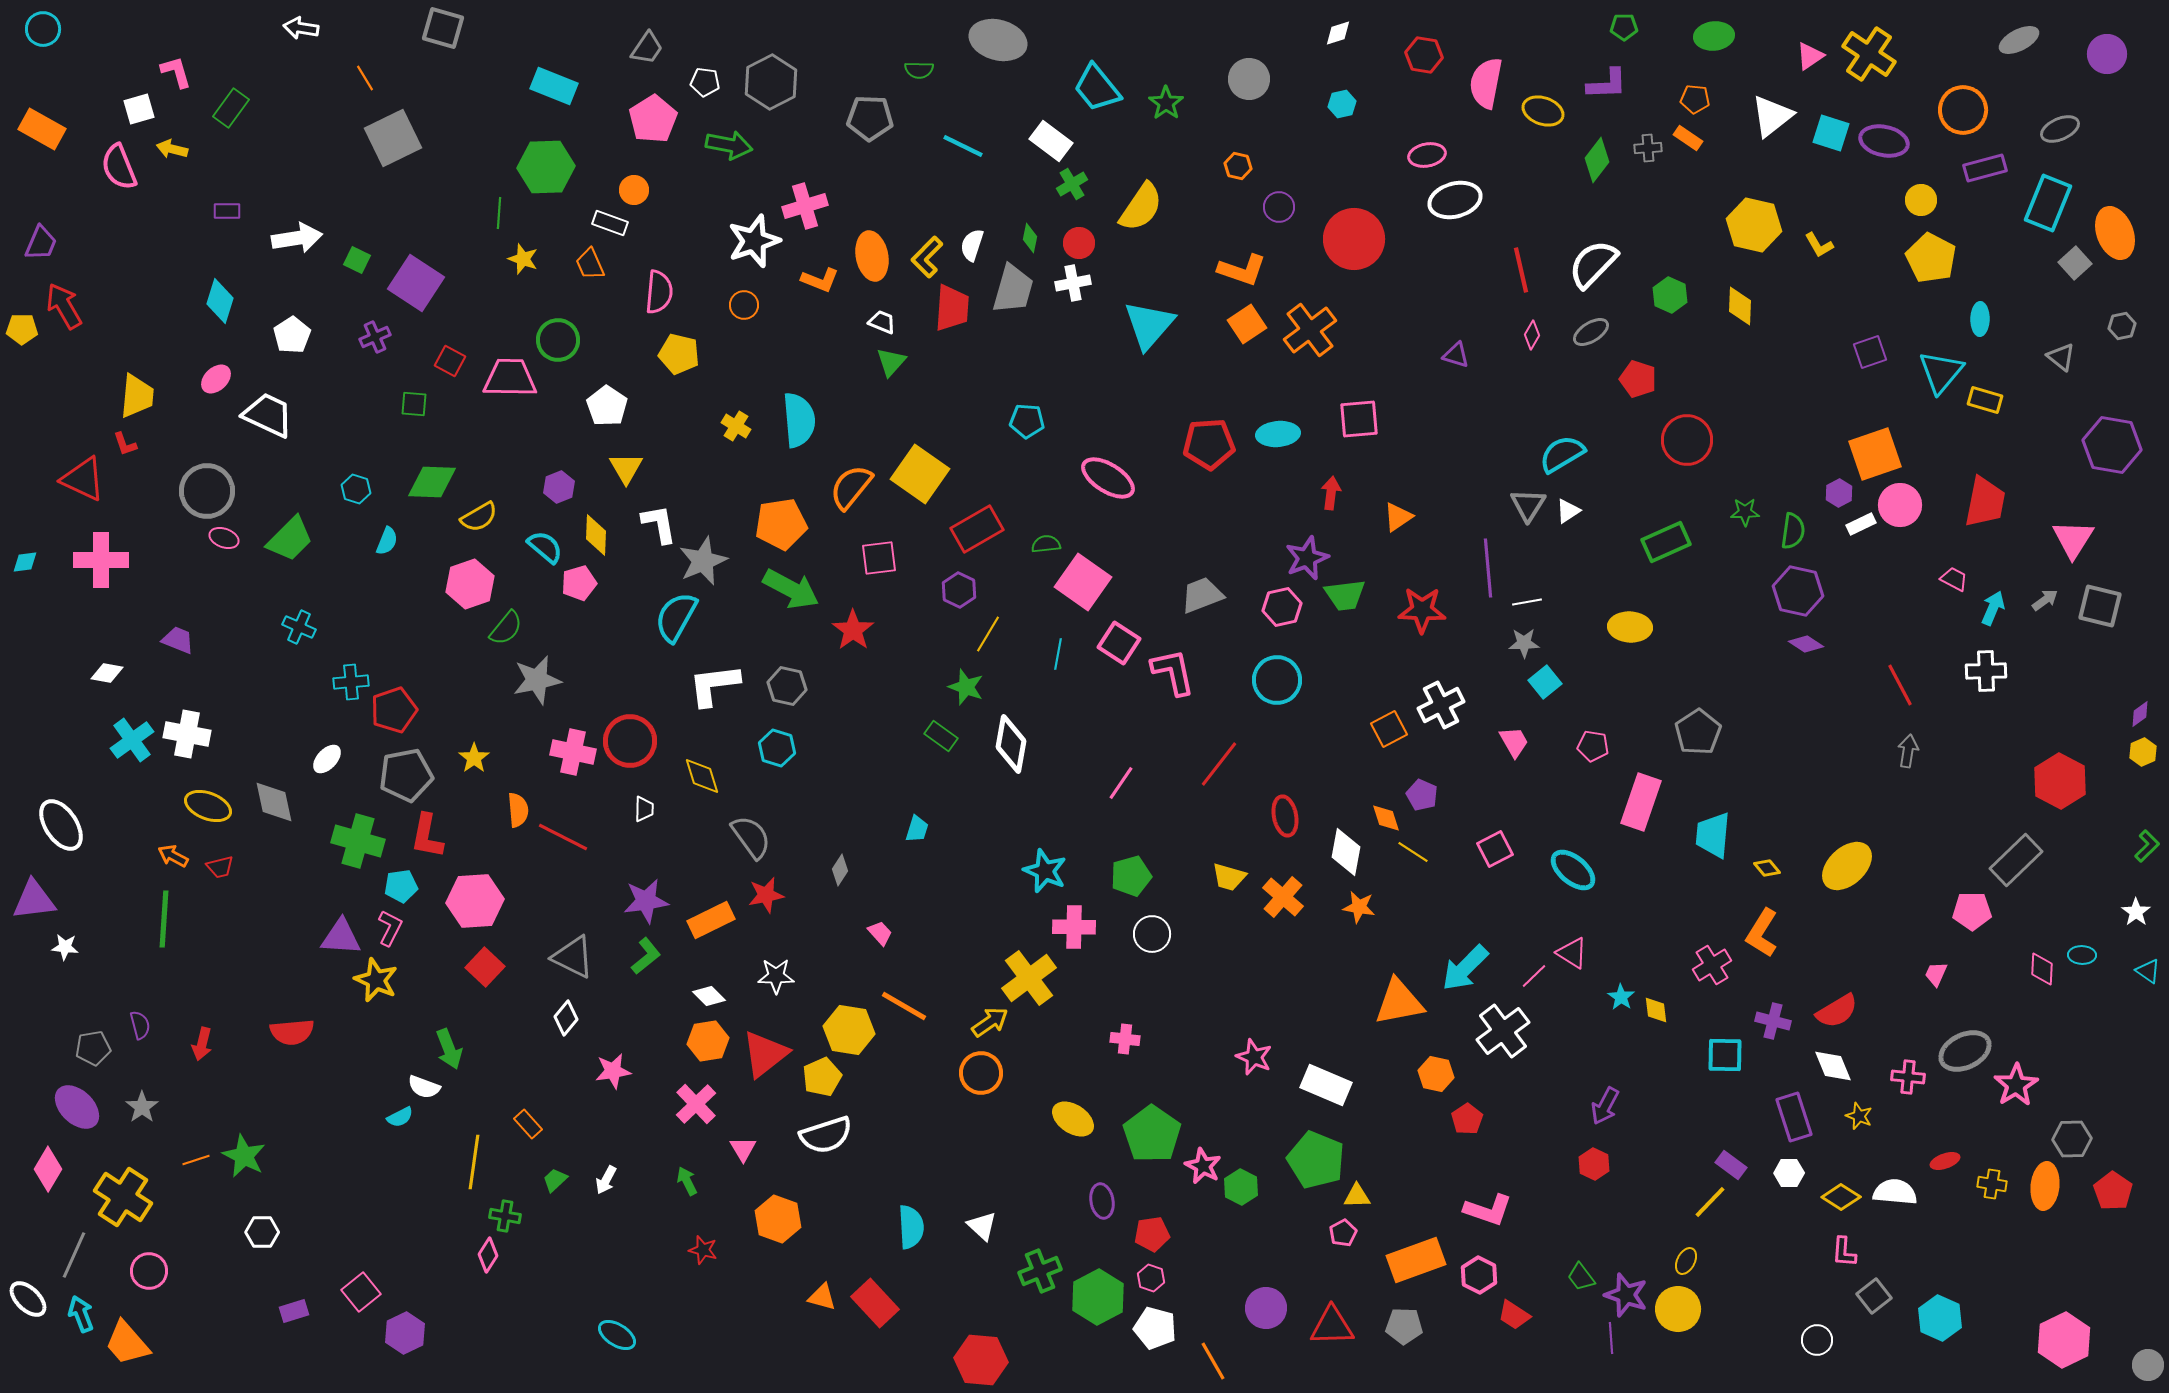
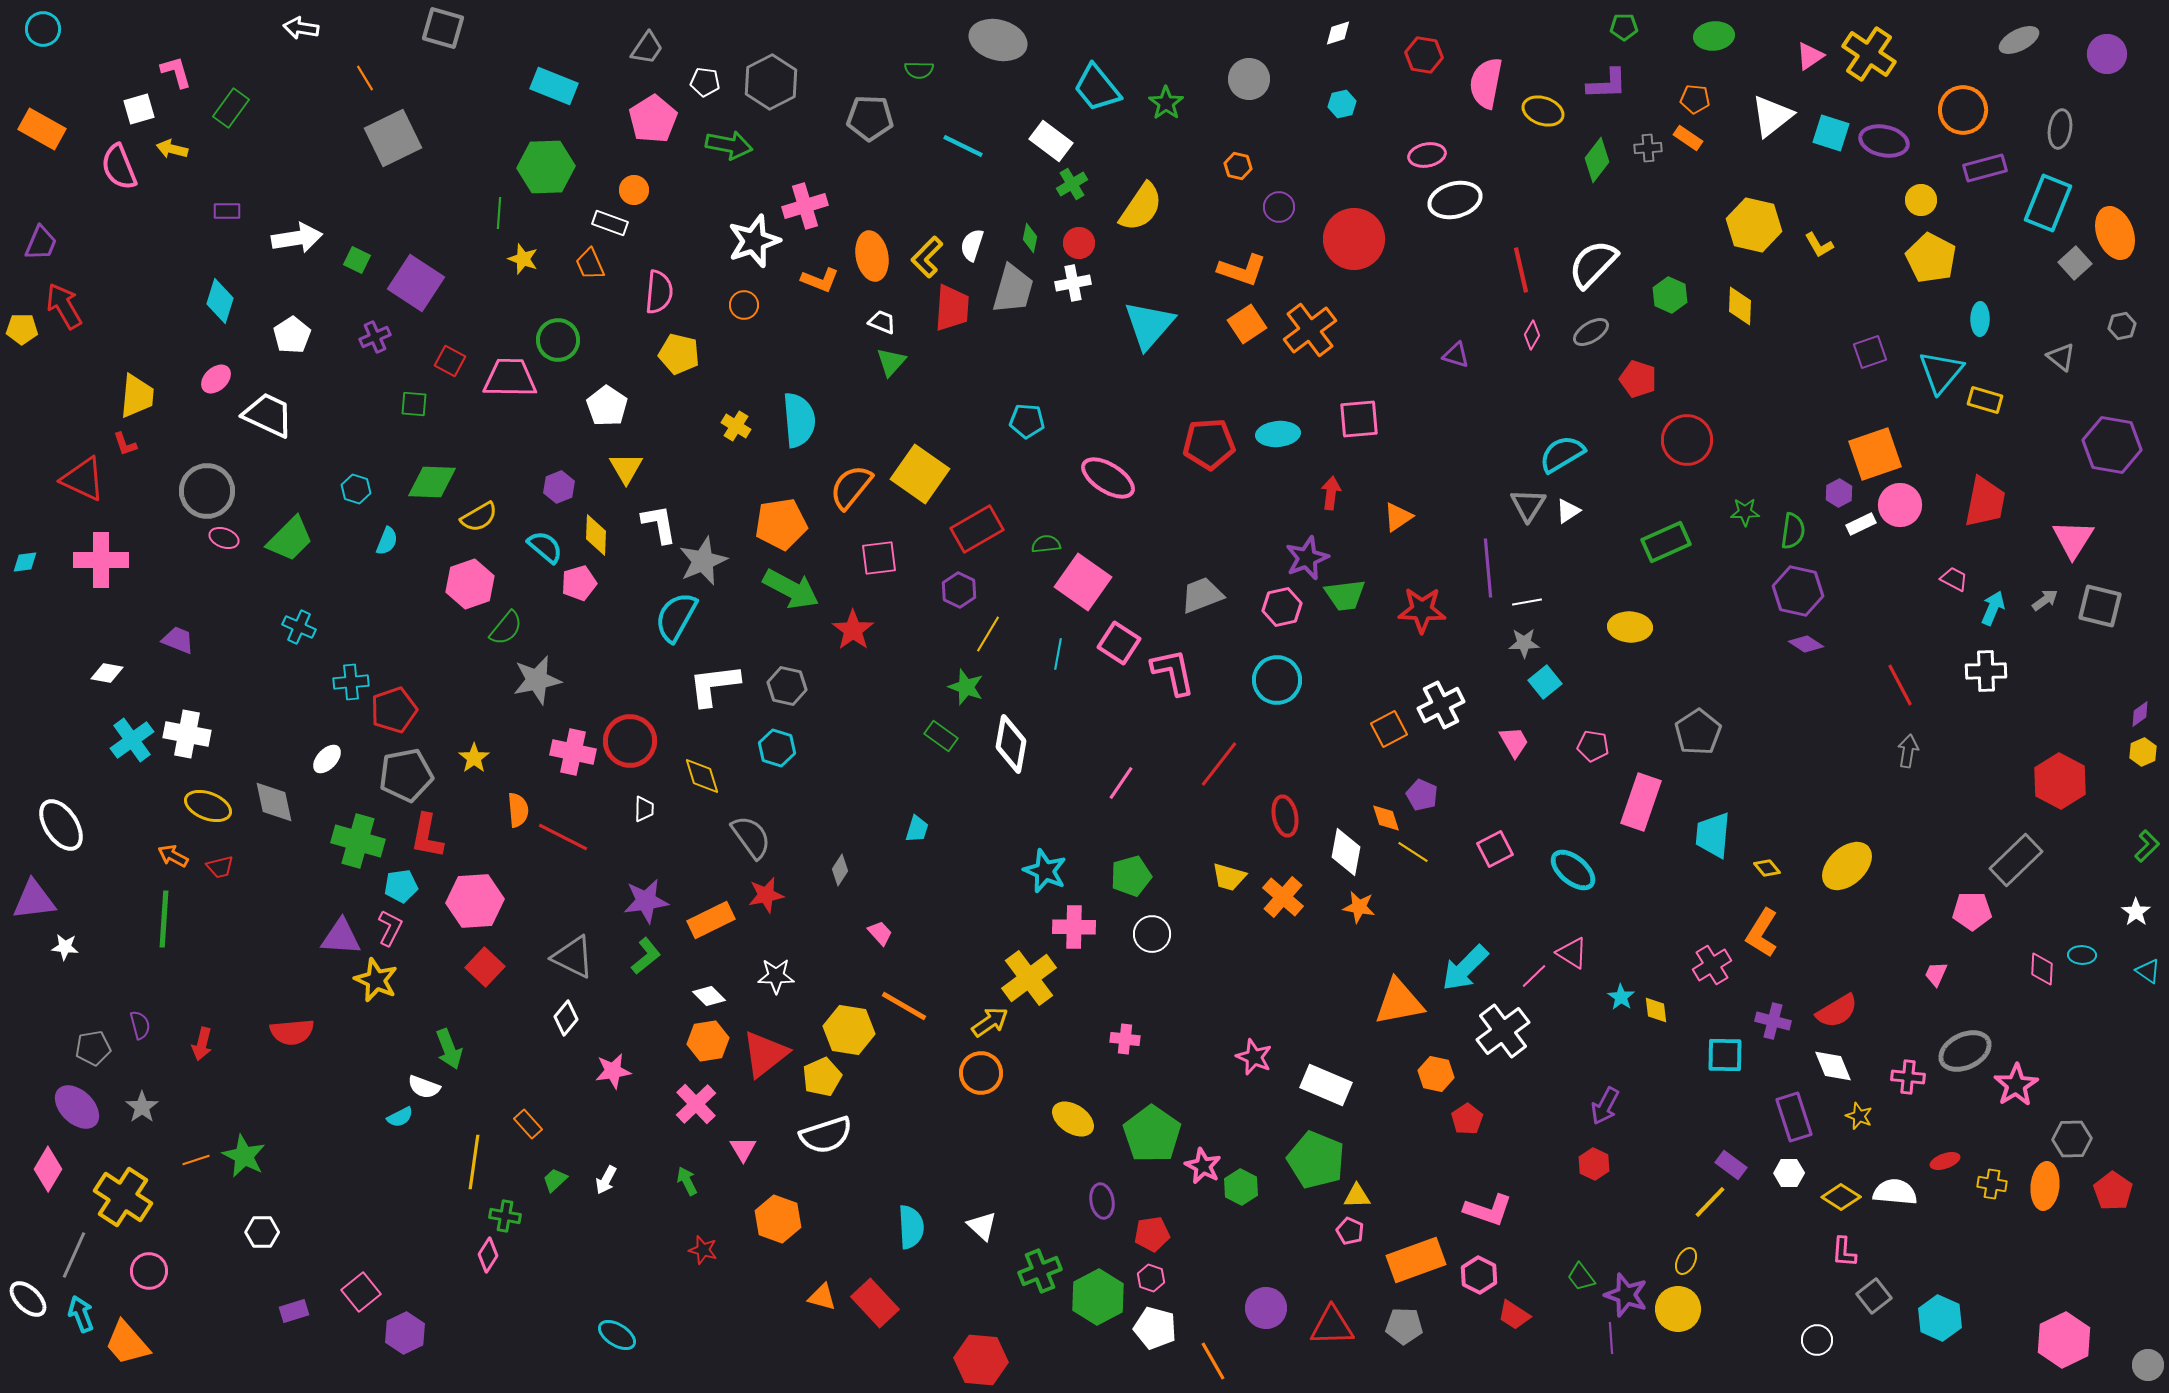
gray ellipse at (2060, 129): rotated 57 degrees counterclockwise
pink pentagon at (1343, 1233): moved 7 px right, 2 px up; rotated 20 degrees counterclockwise
